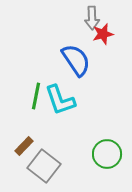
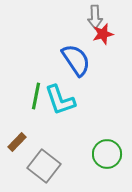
gray arrow: moved 3 px right, 1 px up
brown rectangle: moved 7 px left, 4 px up
